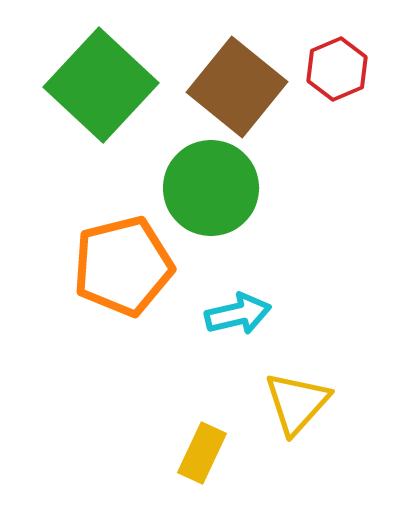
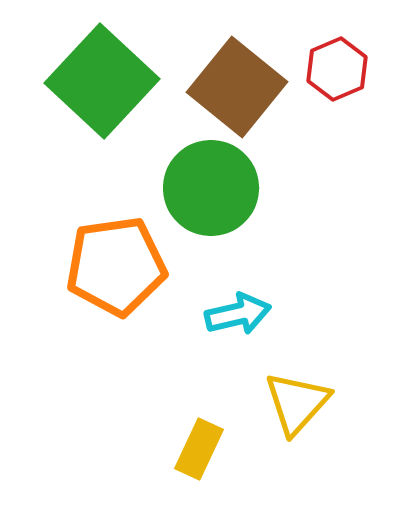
green square: moved 1 px right, 4 px up
orange pentagon: moved 7 px left; rotated 6 degrees clockwise
yellow rectangle: moved 3 px left, 4 px up
